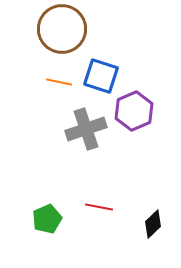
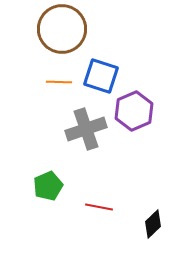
orange line: rotated 10 degrees counterclockwise
green pentagon: moved 1 px right, 33 px up
